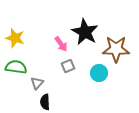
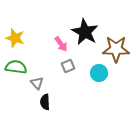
gray triangle: rotated 24 degrees counterclockwise
